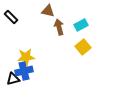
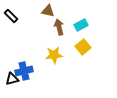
black rectangle: moved 1 px up
yellow star: moved 28 px right, 2 px up
black triangle: moved 1 px left
